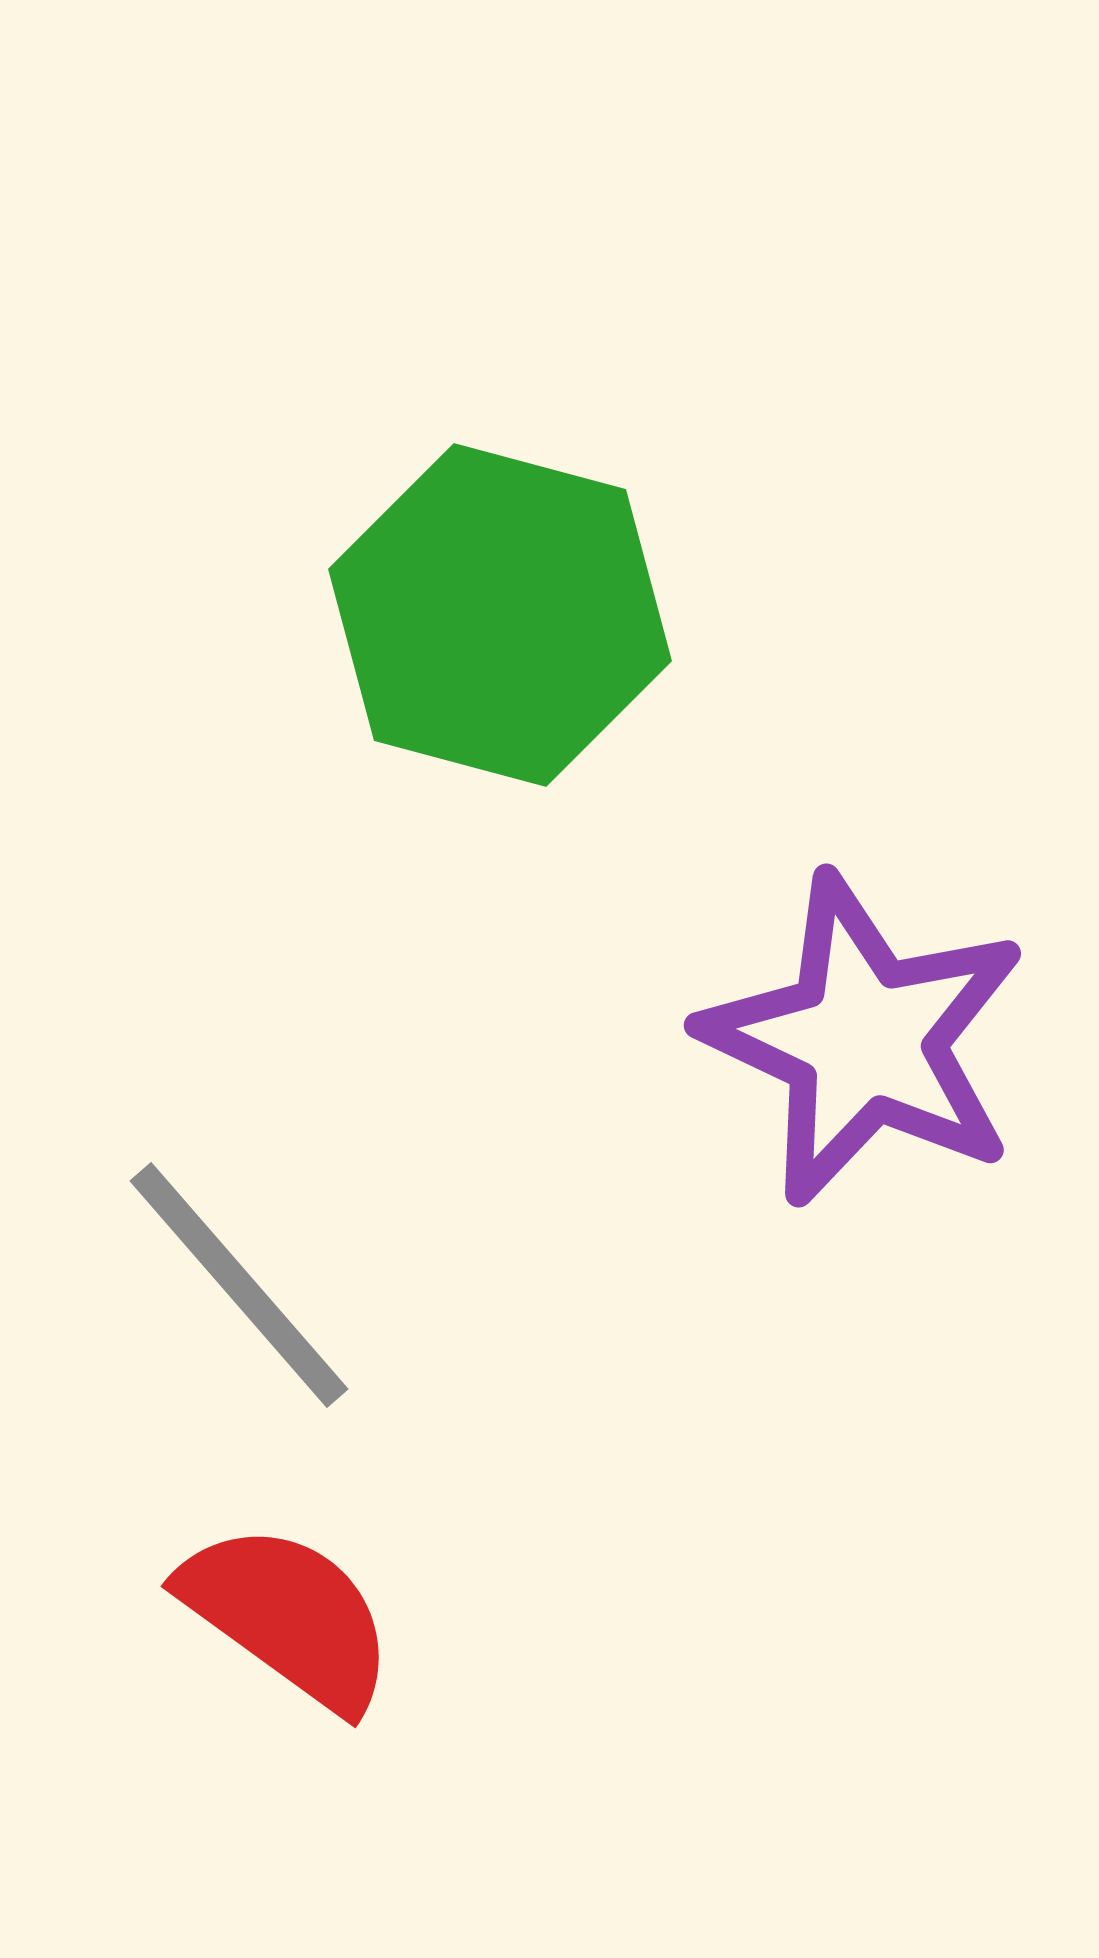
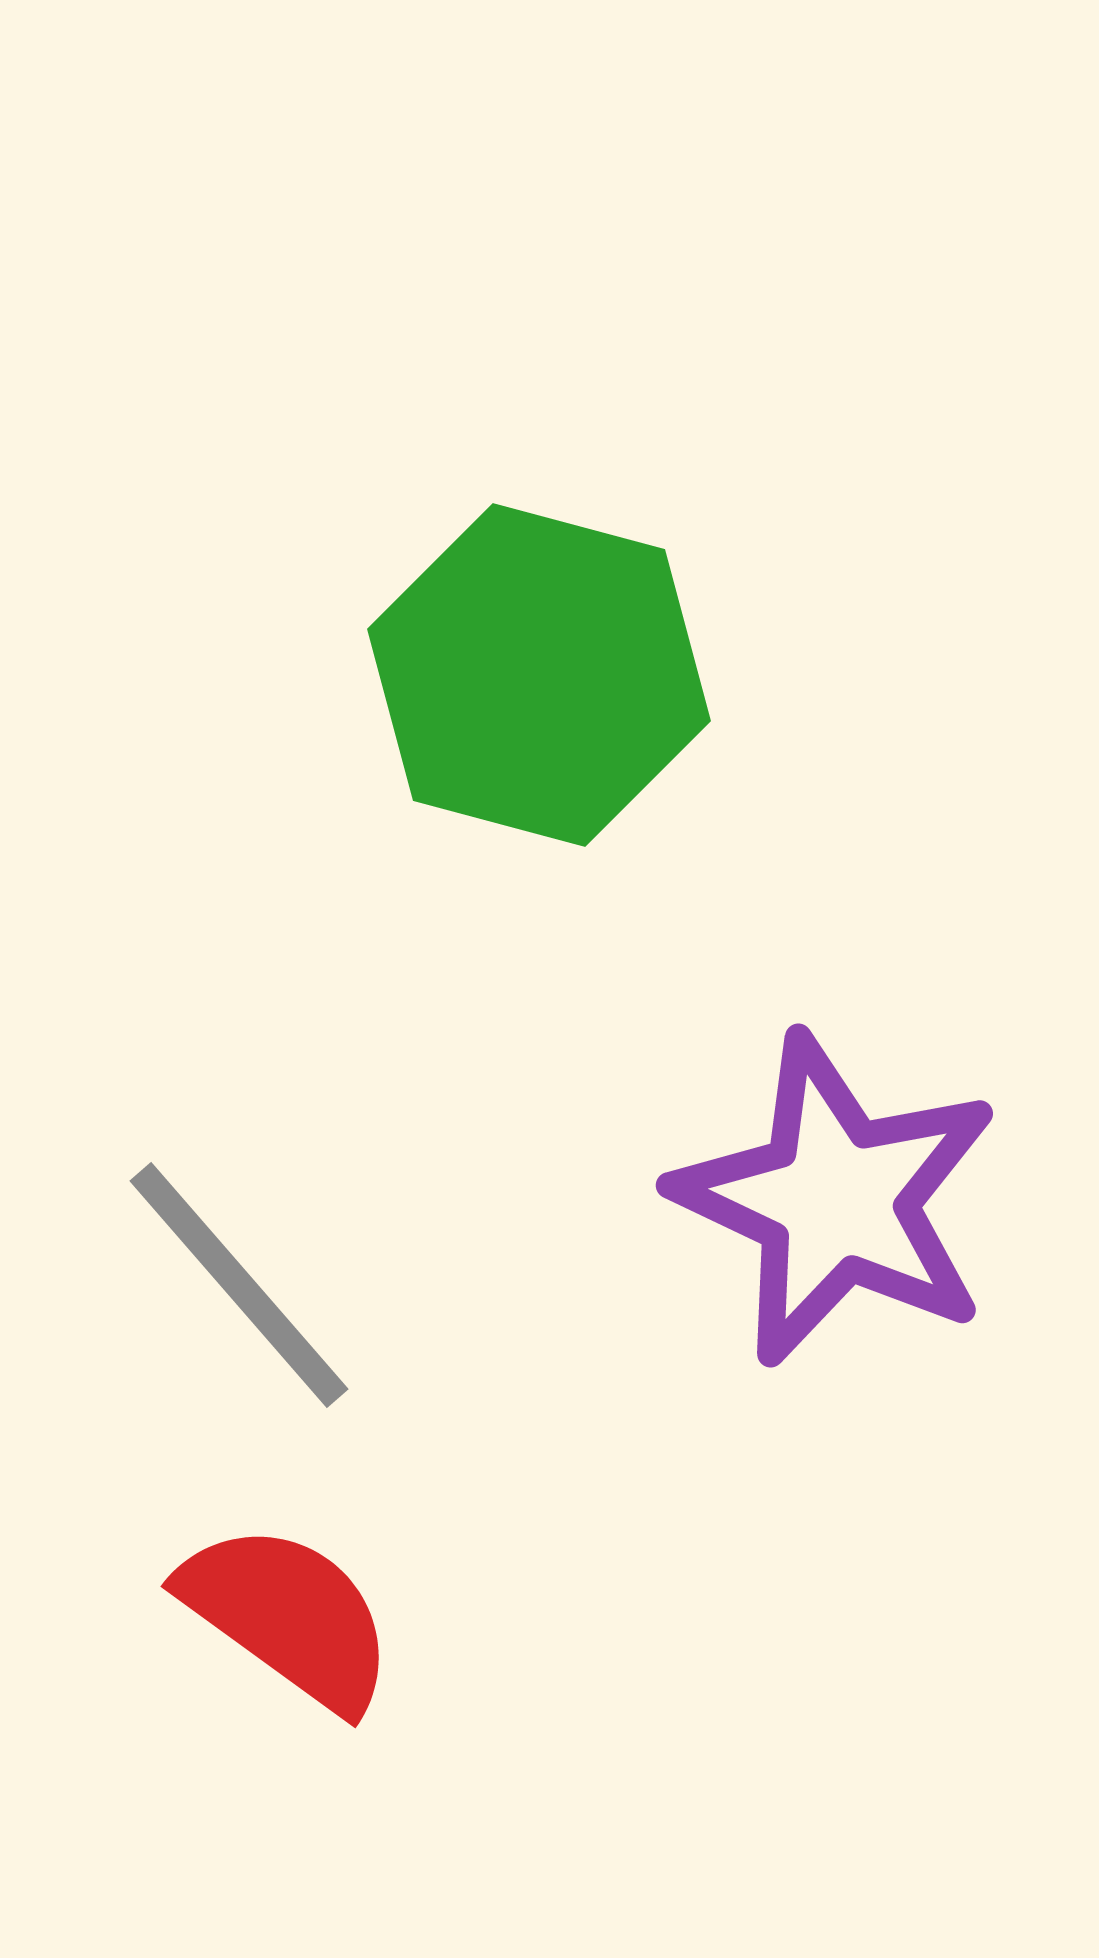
green hexagon: moved 39 px right, 60 px down
purple star: moved 28 px left, 160 px down
